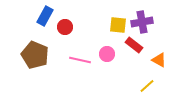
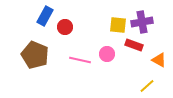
red rectangle: rotated 18 degrees counterclockwise
